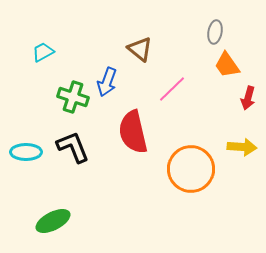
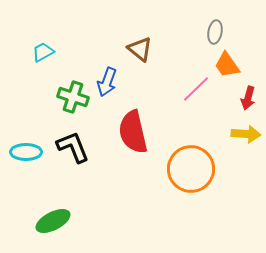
pink line: moved 24 px right
yellow arrow: moved 4 px right, 13 px up
